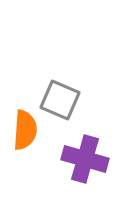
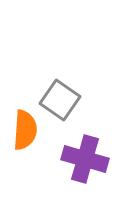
gray square: rotated 12 degrees clockwise
